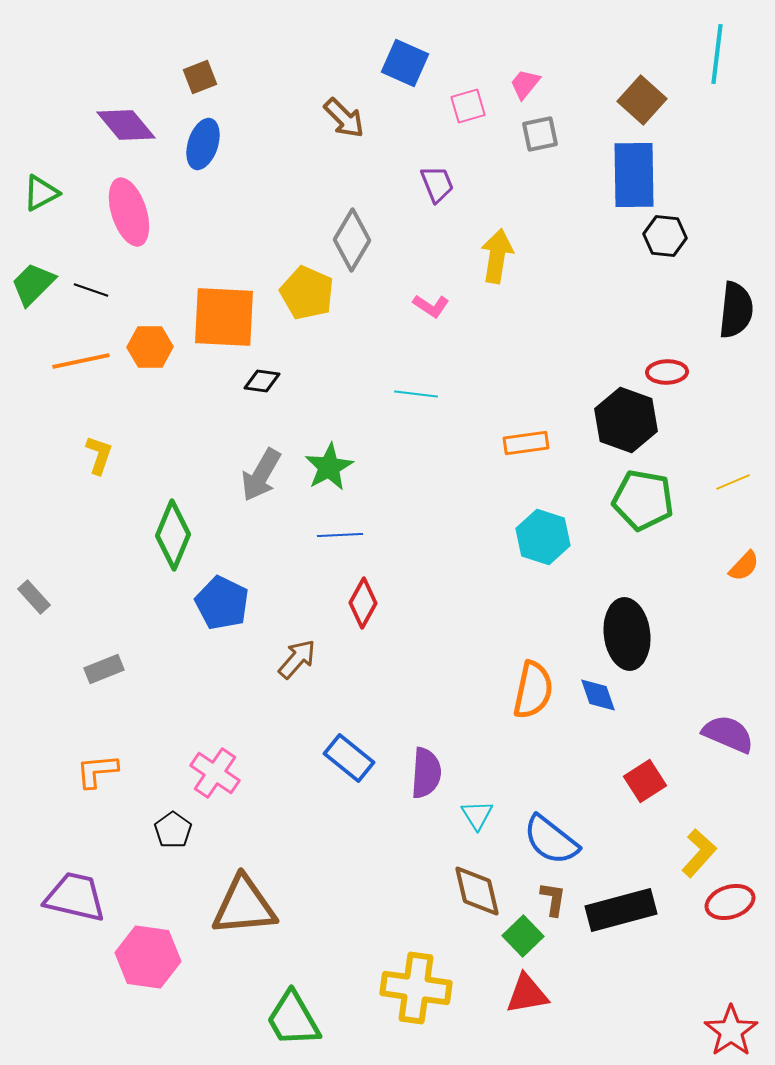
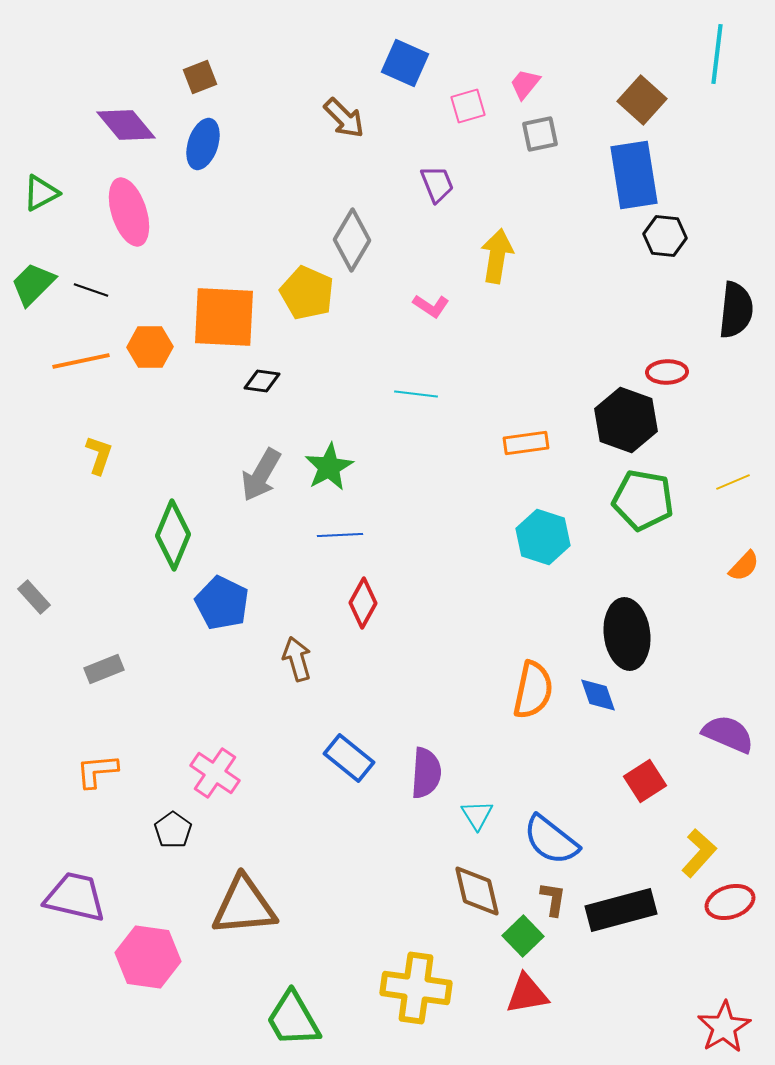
blue rectangle at (634, 175): rotated 8 degrees counterclockwise
brown arrow at (297, 659): rotated 57 degrees counterclockwise
red star at (731, 1031): moved 7 px left, 4 px up; rotated 4 degrees clockwise
